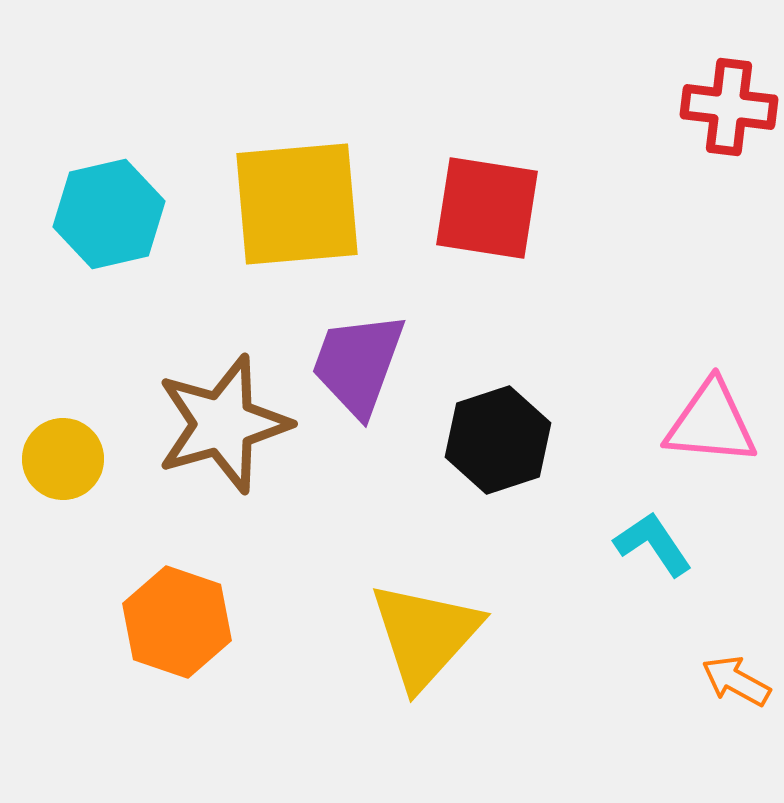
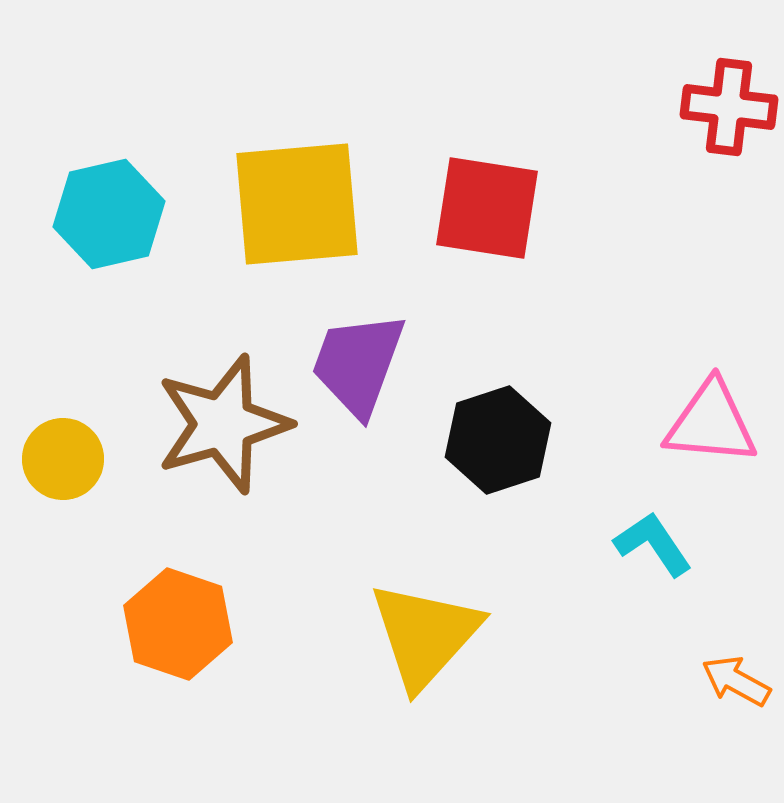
orange hexagon: moved 1 px right, 2 px down
